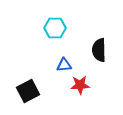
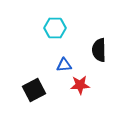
black square: moved 6 px right, 1 px up
